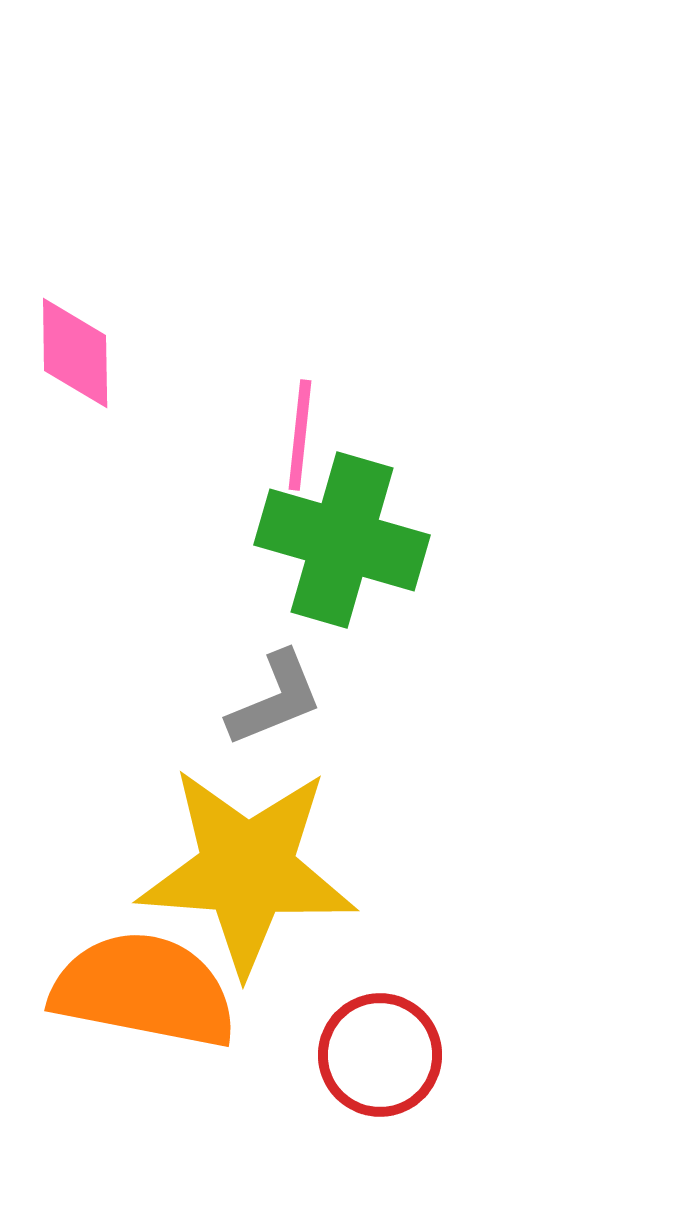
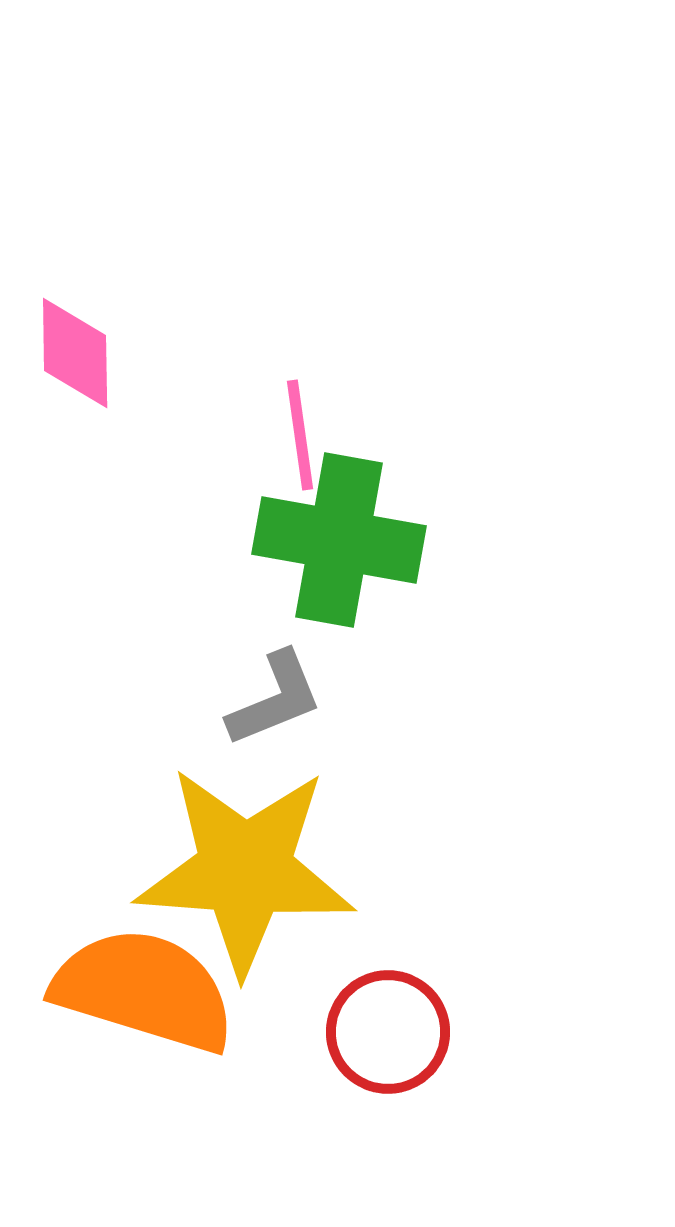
pink line: rotated 14 degrees counterclockwise
green cross: moved 3 px left; rotated 6 degrees counterclockwise
yellow star: moved 2 px left
orange semicircle: rotated 6 degrees clockwise
red circle: moved 8 px right, 23 px up
